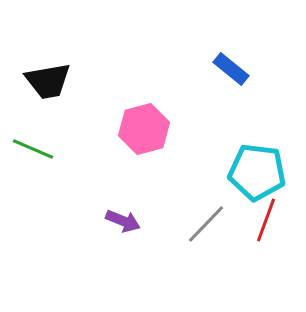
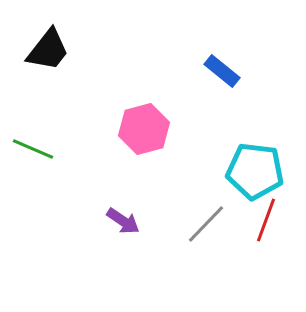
blue rectangle: moved 9 px left, 2 px down
black trapezoid: moved 31 px up; rotated 42 degrees counterclockwise
cyan pentagon: moved 2 px left, 1 px up
purple arrow: rotated 12 degrees clockwise
